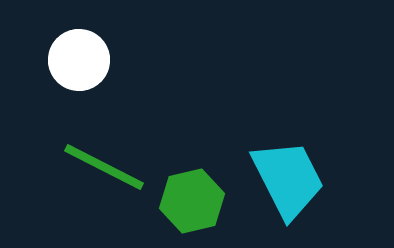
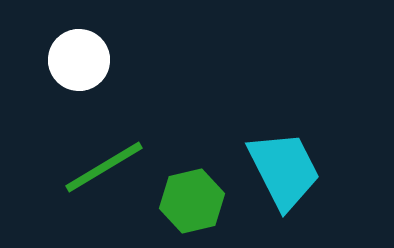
green line: rotated 58 degrees counterclockwise
cyan trapezoid: moved 4 px left, 9 px up
